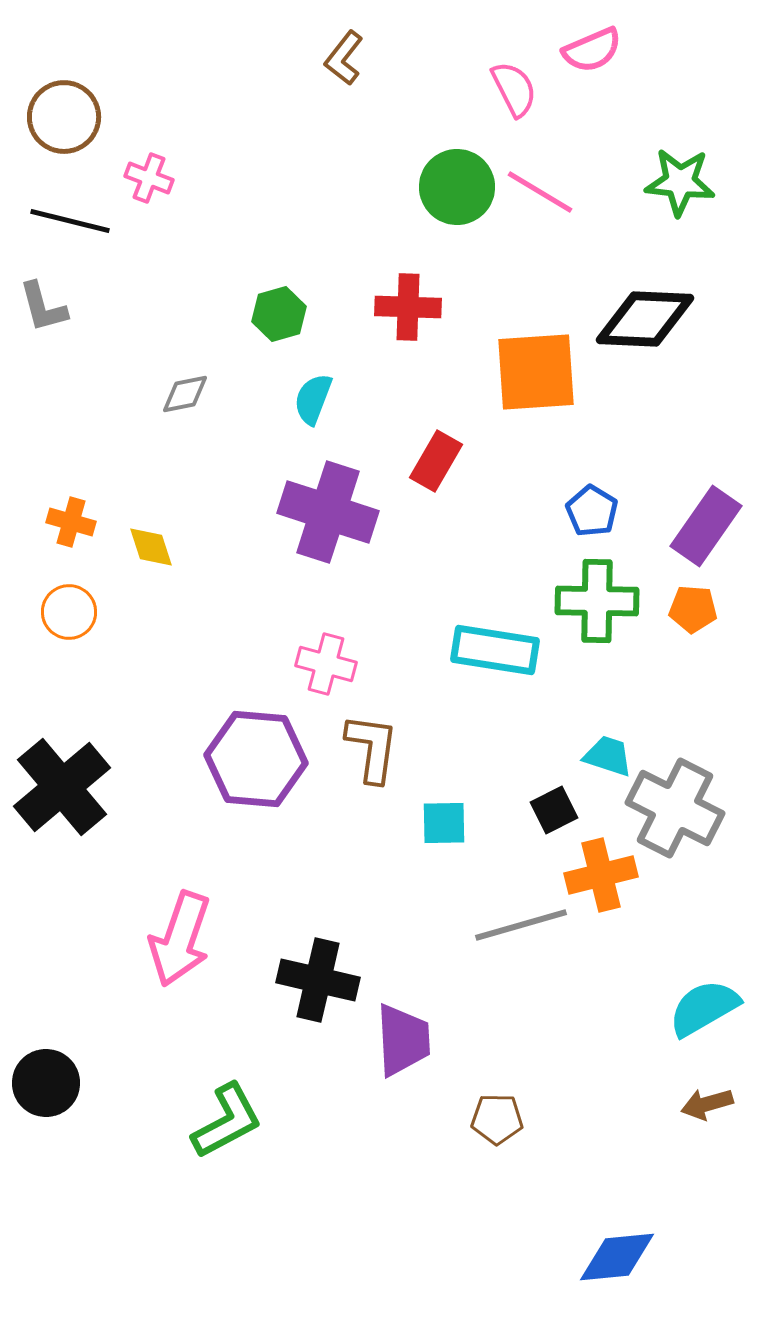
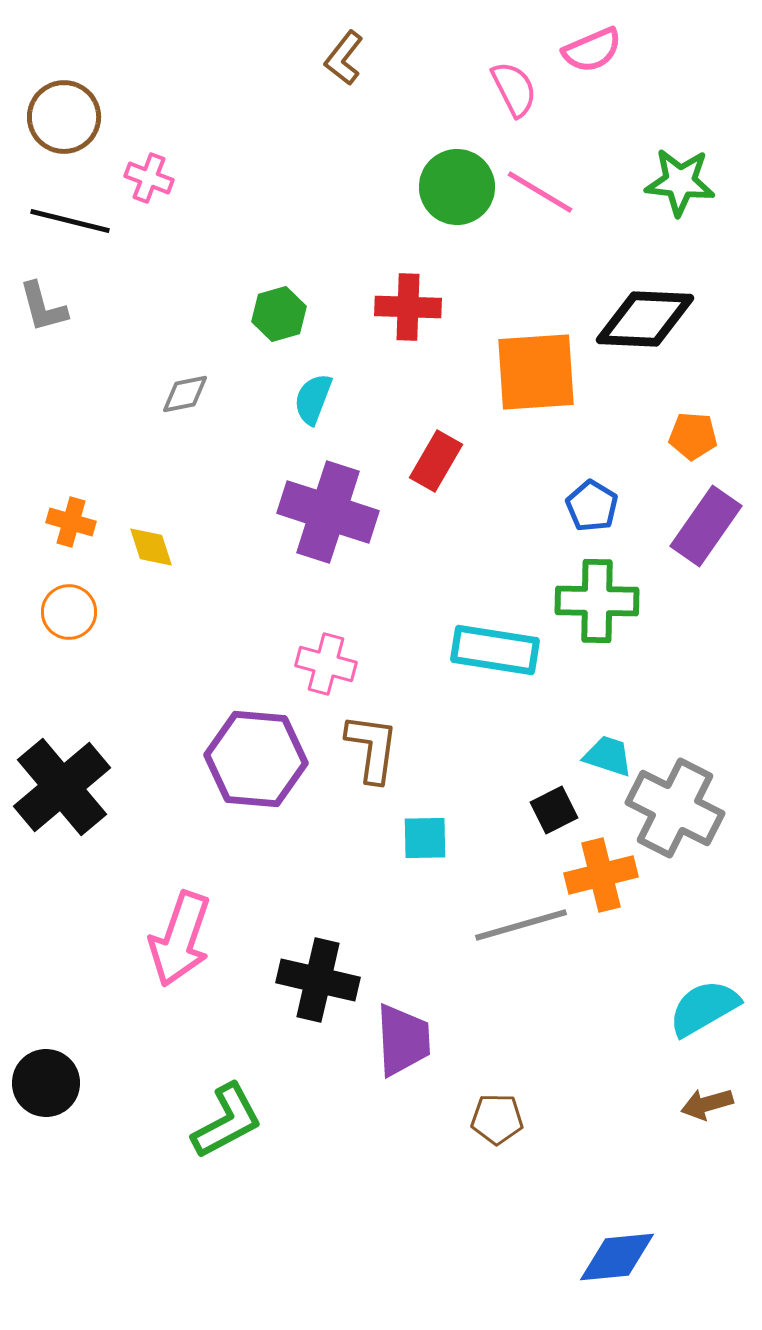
blue pentagon at (592, 511): moved 5 px up
orange pentagon at (693, 609): moved 173 px up
cyan square at (444, 823): moved 19 px left, 15 px down
